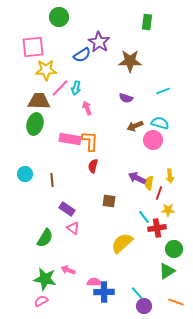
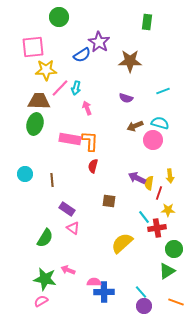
cyan line at (137, 293): moved 4 px right, 1 px up
